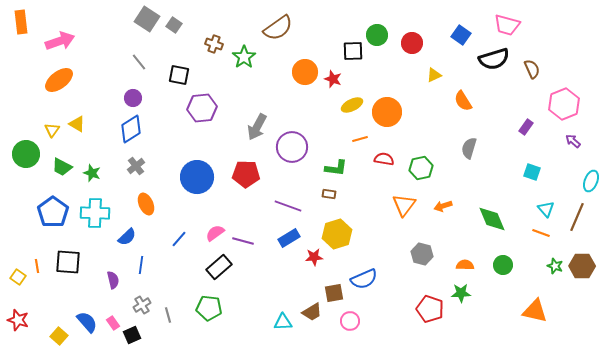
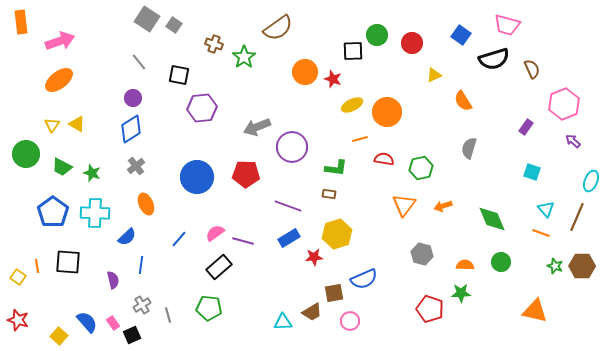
gray arrow at (257, 127): rotated 40 degrees clockwise
yellow triangle at (52, 130): moved 5 px up
green circle at (503, 265): moved 2 px left, 3 px up
